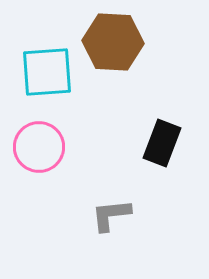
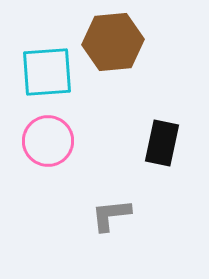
brown hexagon: rotated 8 degrees counterclockwise
black rectangle: rotated 9 degrees counterclockwise
pink circle: moved 9 px right, 6 px up
